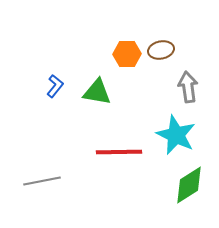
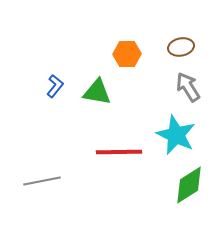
brown ellipse: moved 20 px right, 3 px up
gray arrow: rotated 24 degrees counterclockwise
